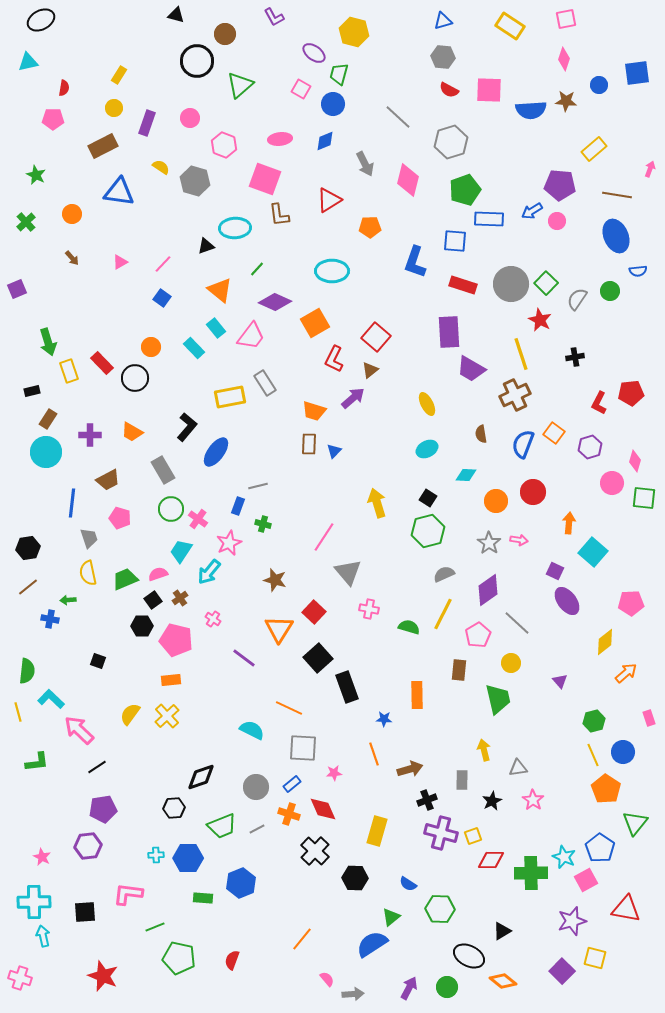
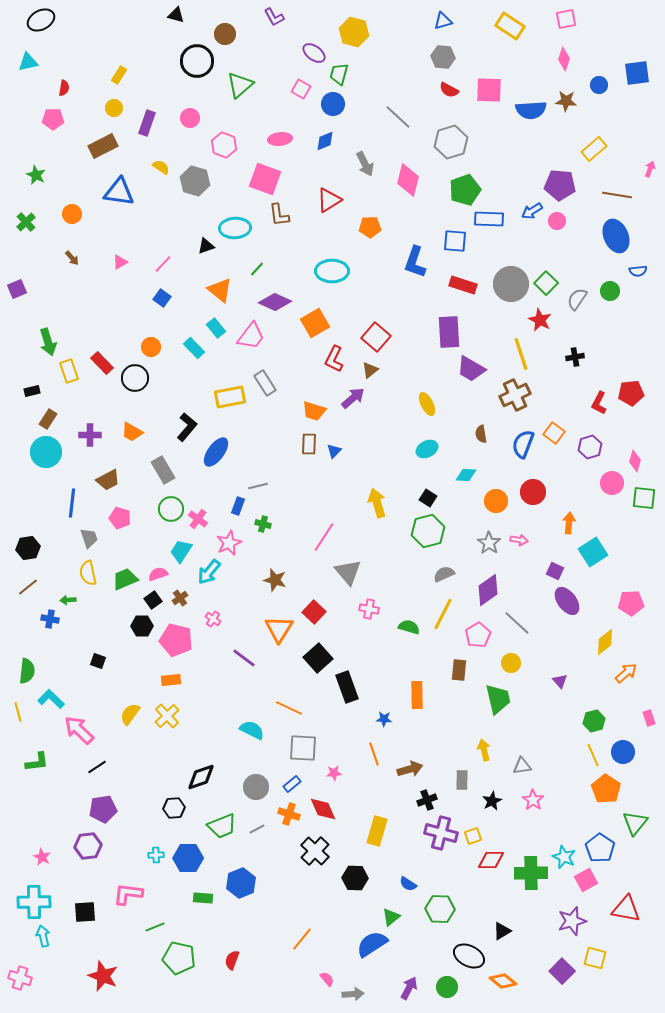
cyan square at (593, 552): rotated 16 degrees clockwise
gray triangle at (518, 768): moved 4 px right, 2 px up
